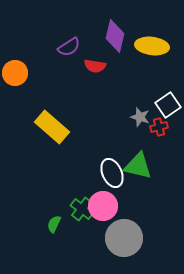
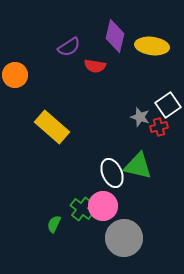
orange circle: moved 2 px down
